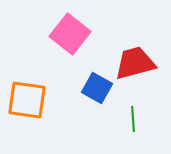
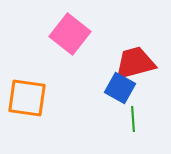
blue square: moved 23 px right
orange square: moved 2 px up
